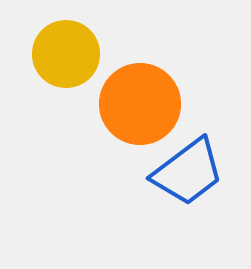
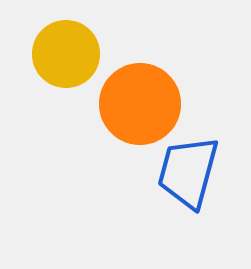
blue trapezoid: rotated 142 degrees clockwise
